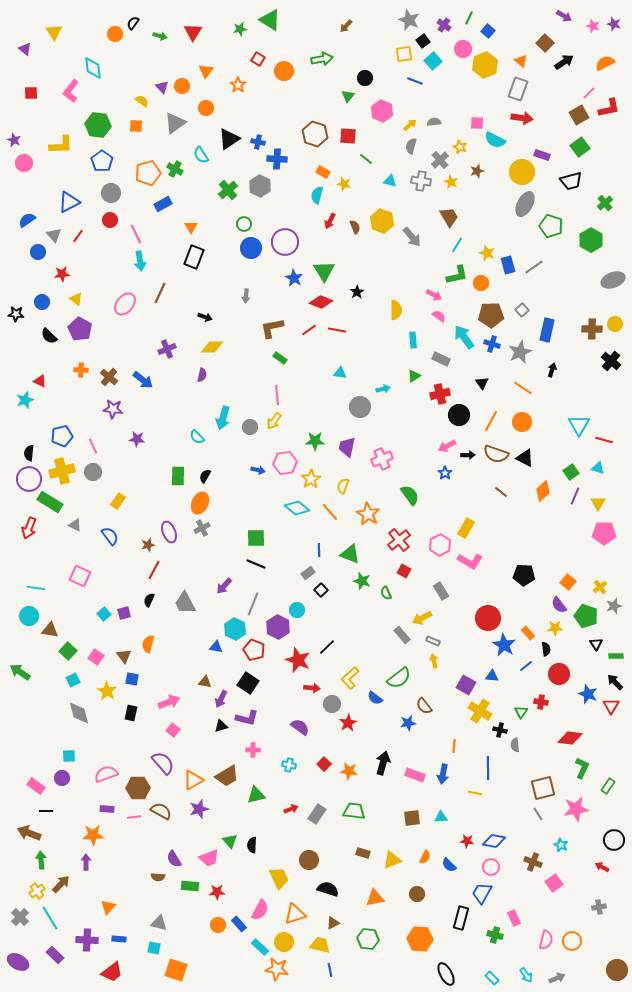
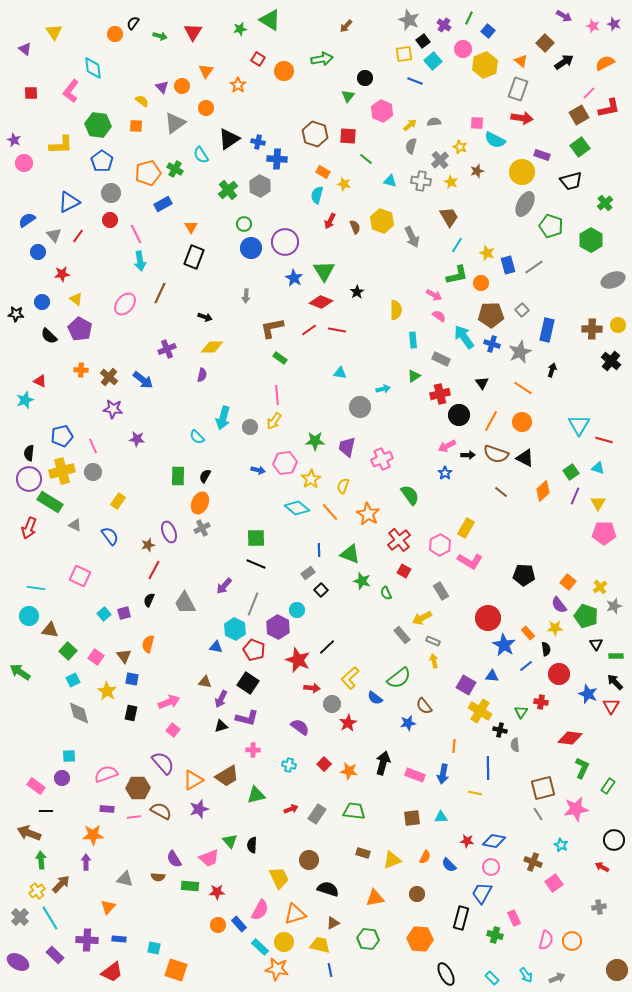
gray arrow at (412, 237): rotated 15 degrees clockwise
yellow circle at (615, 324): moved 3 px right, 1 px down
gray triangle at (159, 923): moved 34 px left, 44 px up
